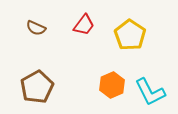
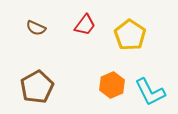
red trapezoid: moved 1 px right
